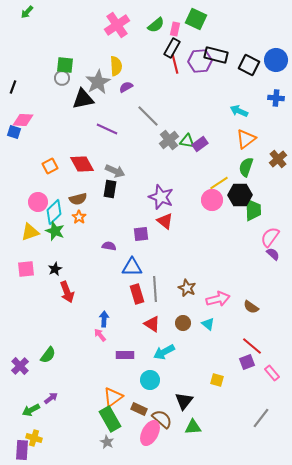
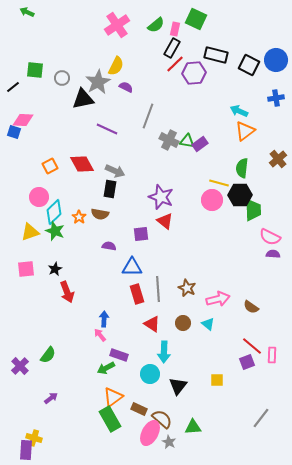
green arrow at (27, 12): rotated 72 degrees clockwise
purple hexagon at (200, 61): moved 6 px left, 12 px down
red line at (175, 64): rotated 60 degrees clockwise
green square at (65, 65): moved 30 px left, 5 px down
yellow semicircle at (116, 66): rotated 30 degrees clockwise
black line at (13, 87): rotated 32 degrees clockwise
purple semicircle at (126, 87): rotated 56 degrees clockwise
blue cross at (276, 98): rotated 14 degrees counterclockwise
gray line at (148, 116): rotated 65 degrees clockwise
orange triangle at (246, 139): moved 1 px left, 8 px up
gray cross at (169, 140): rotated 24 degrees counterclockwise
green semicircle at (246, 167): moved 4 px left, 1 px down; rotated 12 degrees counterclockwise
yellow line at (219, 183): rotated 48 degrees clockwise
brown semicircle at (78, 199): moved 22 px right, 15 px down; rotated 24 degrees clockwise
pink circle at (38, 202): moved 1 px right, 5 px up
pink semicircle at (270, 237): rotated 100 degrees counterclockwise
purple semicircle at (273, 254): rotated 40 degrees counterclockwise
gray line at (155, 289): moved 3 px right
cyan arrow at (164, 352): rotated 60 degrees counterclockwise
purple rectangle at (125, 355): moved 6 px left; rotated 18 degrees clockwise
pink rectangle at (272, 373): moved 18 px up; rotated 42 degrees clockwise
cyan circle at (150, 380): moved 6 px up
yellow square at (217, 380): rotated 16 degrees counterclockwise
black triangle at (184, 401): moved 6 px left, 15 px up
green arrow at (31, 410): moved 75 px right, 42 px up
gray star at (107, 442): moved 62 px right
purple rectangle at (22, 450): moved 4 px right
